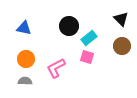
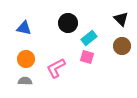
black circle: moved 1 px left, 3 px up
